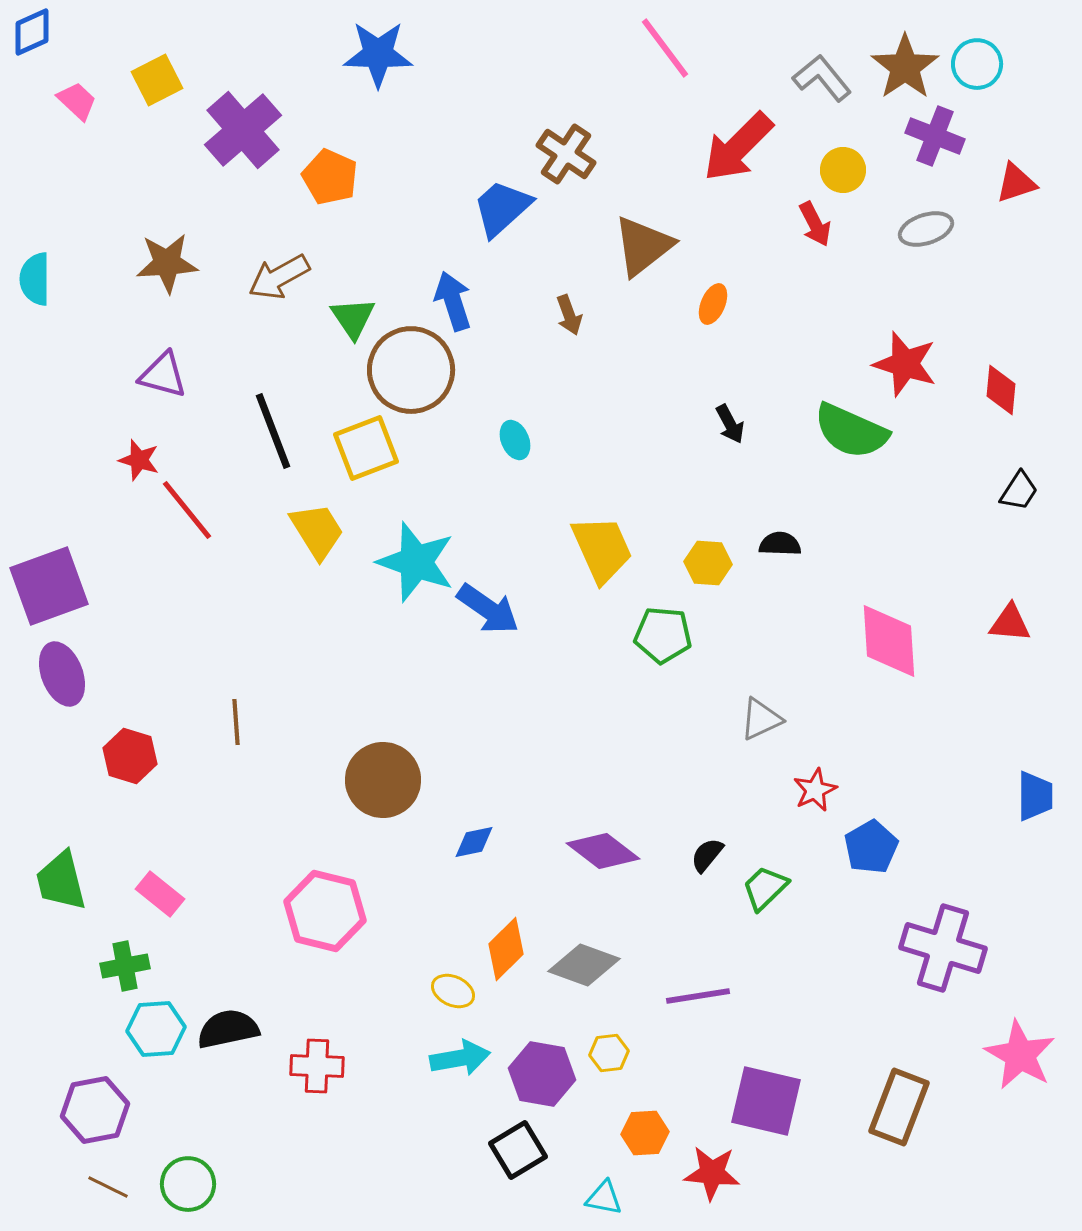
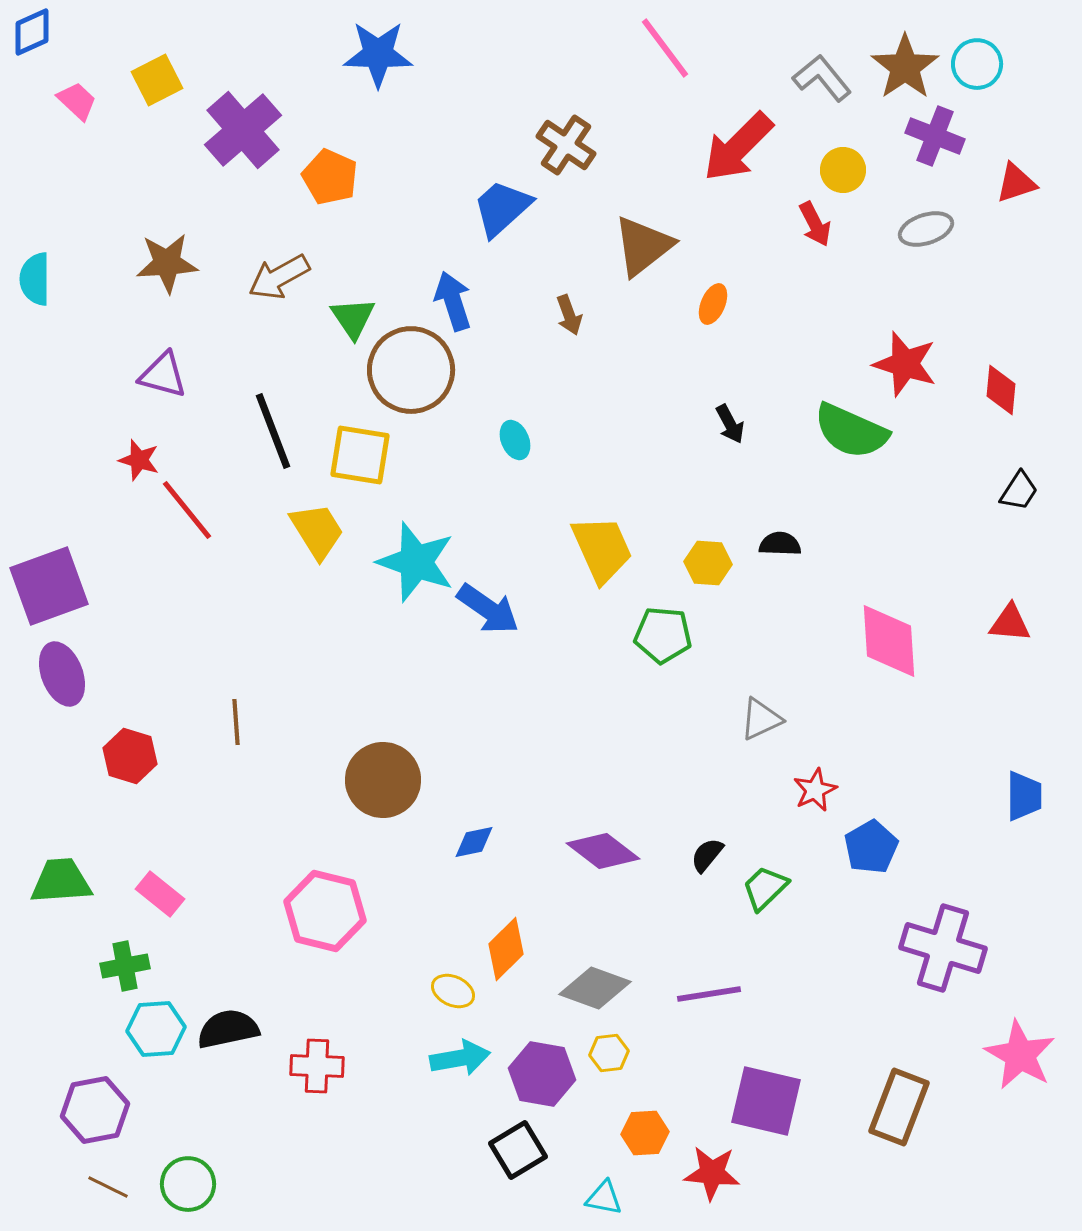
brown cross at (566, 154): moved 9 px up
yellow square at (366, 448): moved 6 px left, 7 px down; rotated 30 degrees clockwise
blue trapezoid at (1035, 796): moved 11 px left
green trapezoid at (61, 881): rotated 100 degrees clockwise
gray diamond at (584, 965): moved 11 px right, 23 px down
purple line at (698, 996): moved 11 px right, 2 px up
